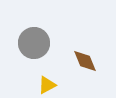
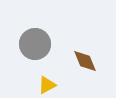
gray circle: moved 1 px right, 1 px down
